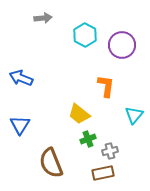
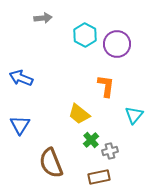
purple circle: moved 5 px left, 1 px up
green cross: moved 3 px right, 1 px down; rotated 21 degrees counterclockwise
brown rectangle: moved 4 px left, 4 px down
